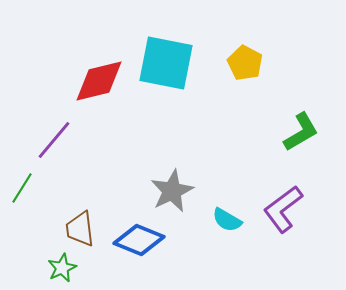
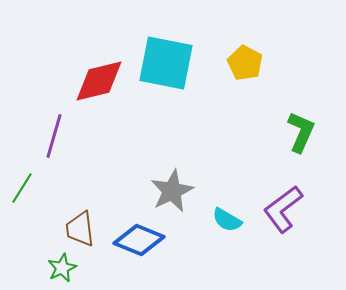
green L-shape: rotated 36 degrees counterclockwise
purple line: moved 4 px up; rotated 24 degrees counterclockwise
